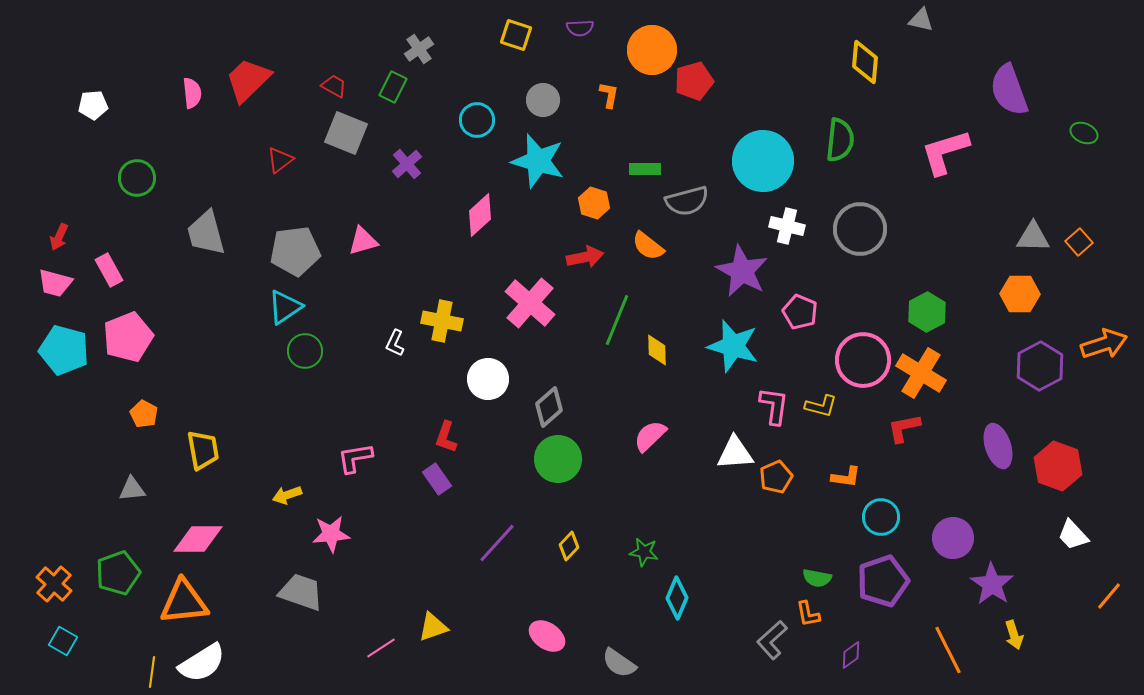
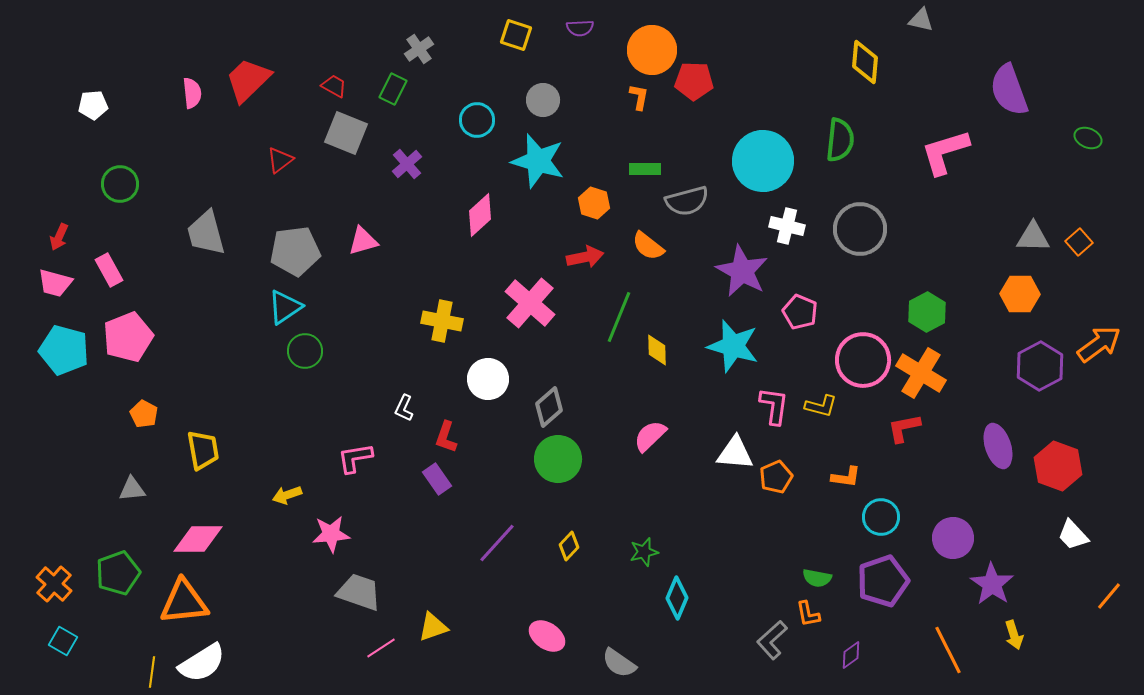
red pentagon at (694, 81): rotated 18 degrees clockwise
green rectangle at (393, 87): moved 2 px down
orange L-shape at (609, 95): moved 30 px right, 2 px down
green ellipse at (1084, 133): moved 4 px right, 5 px down
green circle at (137, 178): moved 17 px left, 6 px down
green line at (617, 320): moved 2 px right, 3 px up
white L-shape at (395, 343): moved 9 px right, 65 px down
orange arrow at (1104, 344): moved 5 px left; rotated 18 degrees counterclockwise
white triangle at (735, 453): rotated 9 degrees clockwise
green star at (644, 552): rotated 24 degrees counterclockwise
gray trapezoid at (301, 592): moved 58 px right
